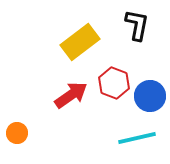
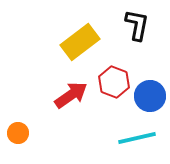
red hexagon: moved 1 px up
orange circle: moved 1 px right
